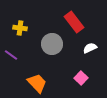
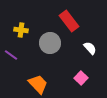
red rectangle: moved 5 px left, 1 px up
yellow cross: moved 1 px right, 2 px down
gray circle: moved 2 px left, 1 px up
white semicircle: rotated 72 degrees clockwise
orange trapezoid: moved 1 px right, 1 px down
